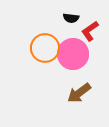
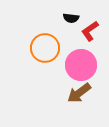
pink circle: moved 8 px right, 11 px down
